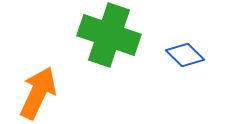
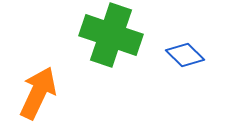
green cross: moved 2 px right
